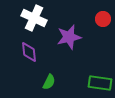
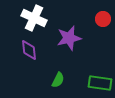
purple star: moved 1 px down
purple diamond: moved 2 px up
green semicircle: moved 9 px right, 2 px up
